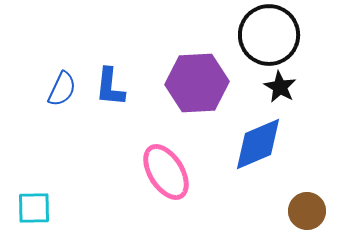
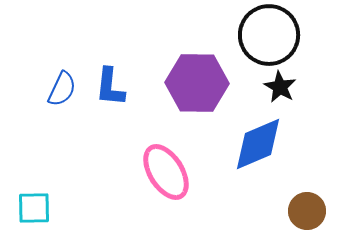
purple hexagon: rotated 4 degrees clockwise
